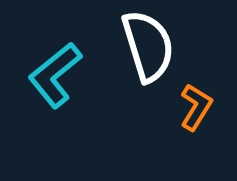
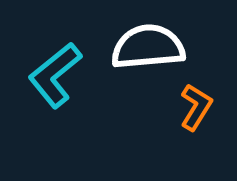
white semicircle: moved 1 px down; rotated 78 degrees counterclockwise
